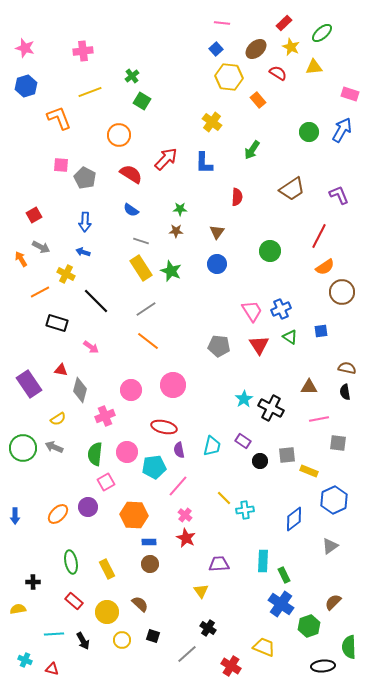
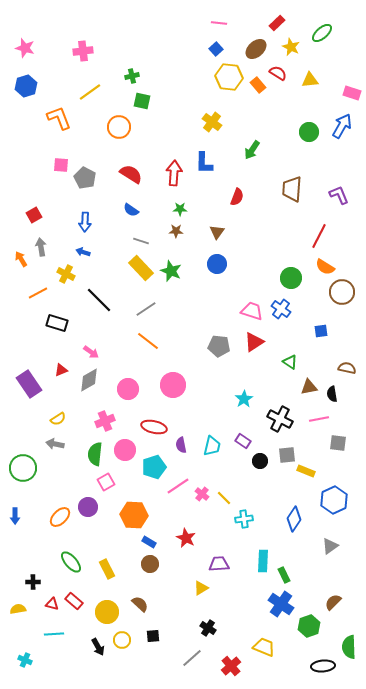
pink line at (222, 23): moved 3 px left
red rectangle at (284, 23): moved 7 px left
yellow triangle at (314, 67): moved 4 px left, 13 px down
green cross at (132, 76): rotated 24 degrees clockwise
yellow line at (90, 92): rotated 15 degrees counterclockwise
pink rectangle at (350, 94): moved 2 px right, 1 px up
orange rectangle at (258, 100): moved 15 px up
green square at (142, 101): rotated 18 degrees counterclockwise
blue arrow at (342, 130): moved 4 px up
orange circle at (119, 135): moved 8 px up
red arrow at (166, 159): moved 8 px right, 14 px down; rotated 40 degrees counterclockwise
brown trapezoid at (292, 189): rotated 128 degrees clockwise
red semicircle at (237, 197): rotated 18 degrees clockwise
gray arrow at (41, 247): rotated 126 degrees counterclockwise
green circle at (270, 251): moved 21 px right, 27 px down
orange semicircle at (325, 267): rotated 66 degrees clockwise
yellow rectangle at (141, 268): rotated 10 degrees counterclockwise
orange line at (40, 292): moved 2 px left, 1 px down
black line at (96, 301): moved 3 px right, 1 px up
blue cross at (281, 309): rotated 30 degrees counterclockwise
pink trapezoid at (252, 311): rotated 40 degrees counterclockwise
green triangle at (290, 337): moved 25 px down
red triangle at (259, 345): moved 5 px left, 3 px up; rotated 30 degrees clockwise
pink arrow at (91, 347): moved 5 px down
red triangle at (61, 370): rotated 32 degrees counterclockwise
brown triangle at (309, 387): rotated 12 degrees counterclockwise
gray diamond at (80, 390): moved 9 px right, 10 px up; rotated 45 degrees clockwise
pink circle at (131, 390): moved 3 px left, 1 px up
black semicircle at (345, 392): moved 13 px left, 2 px down
black cross at (271, 408): moved 9 px right, 11 px down
pink cross at (105, 416): moved 5 px down
red ellipse at (164, 427): moved 10 px left
gray arrow at (54, 447): moved 1 px right, 3 px up; rotated 12 degrees counterclockwise
green circle at (23, 448): moved 20 px down
purple semicircle at (179, 450): moved 2 px right, 5 px up
pink circle at (127, 452): moved 2 px left, 2 px up
cyan pentagon at (154, 467): rotated 10 degrees counterclockwise
yellow rectangle at (309, 471): moved 3 px left
pink line at (178, 486): rotated 15 degrees clockwise
cyan cross at (245, 510): moved 1 px left, 9 px down
orange ellipse at (58, 514): moved 2 px right, 3 px down
pink cross at (185, 515): moved 17 px right, 21 px up
blue diamond at (294, 519): rotated 20 degrees counterclockwise
blue rectangle at (149, 542): rotated 32 degrees clockwise
green ellipse at (71, 562): rotated 30 degrees counterclockwise
yellow triangle at (201, 591): moved 3 px up; rotated 35 degrees clockwise
black square at (153, 636): rotated 24 degrees counterclockwise
black arrow at (83, 641): moved 15 px right, 6 px down
gray line at (187, 654): moved 5 px right, 4 px down
red cross at (231, 666): rotated 18 degrees clockwise
red triangle at (52, 669): moved 65 px up
